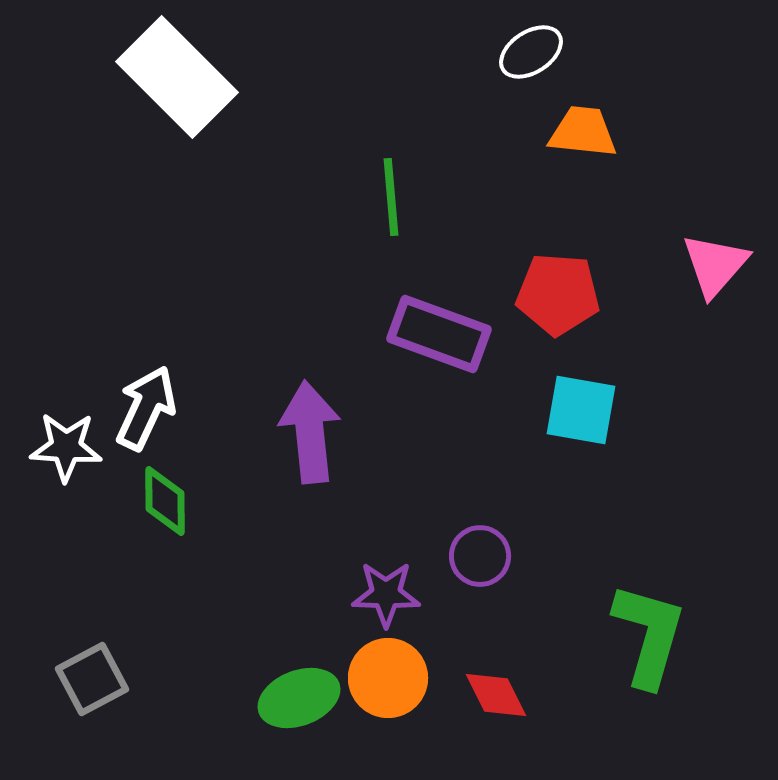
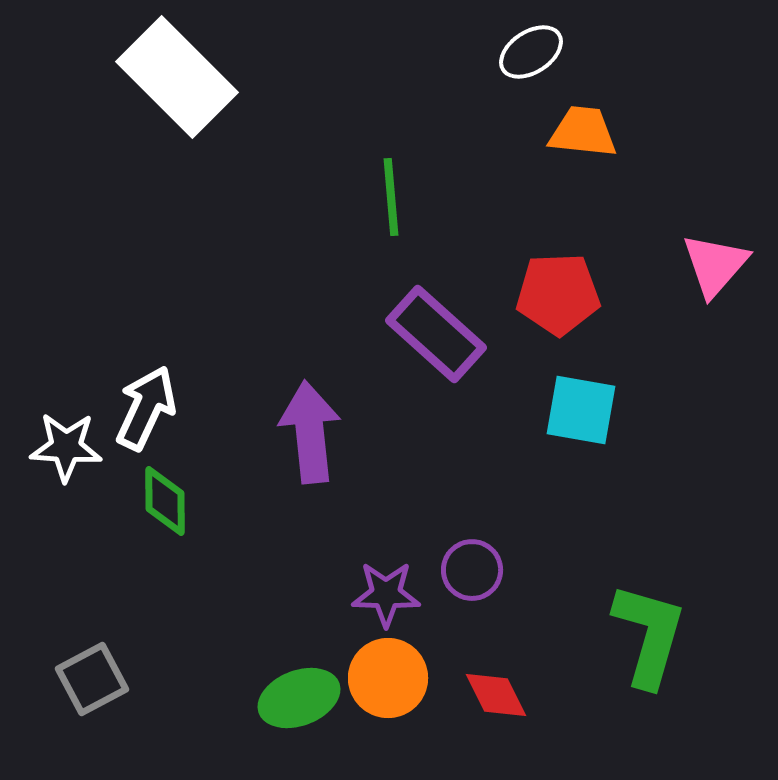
red pentagon: rotated 6 degrees counterclockwise
purple rectangle: moved 3 px left; rotated 22 degrees clockwise
purple circle: moved 8 px left, 14 px down
